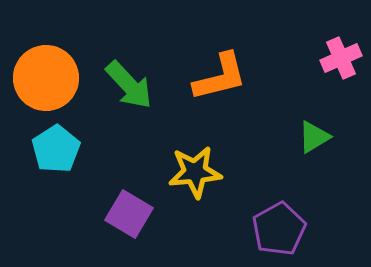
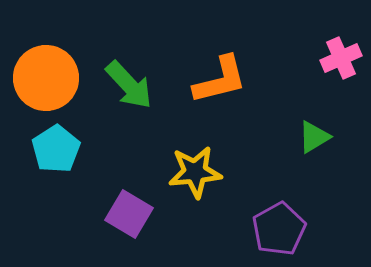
orange L-shape: moved 3 px down
